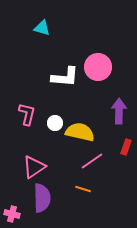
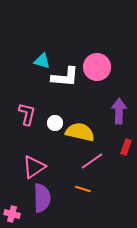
cyan triangle: moved 33 px down
pink circle: moved 1 px left
